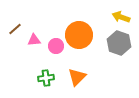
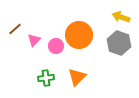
pink triangle: rotated 40 degrees counterclockwise
